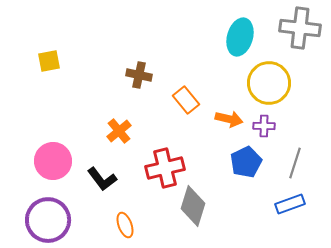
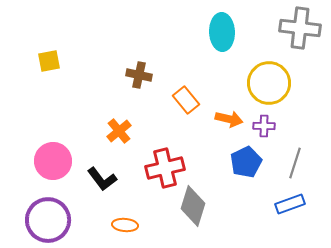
cyan ellipse: moved 18 px left, 5 px up; rotated 18 degrees counterclockwise
orange ellipse: rotated 65 degrees counterclockwise
